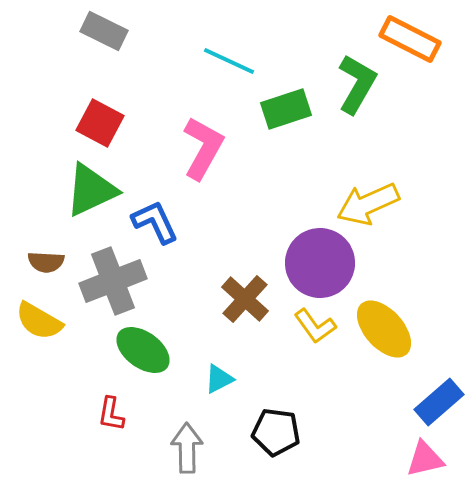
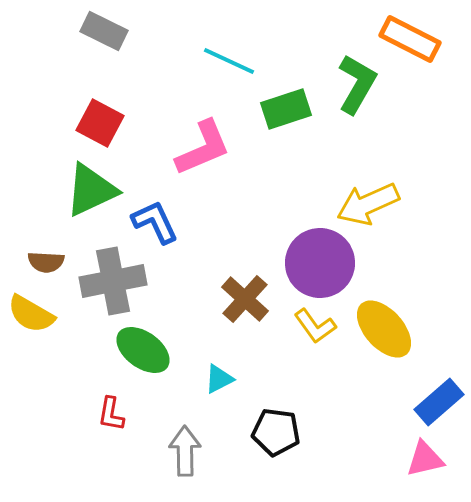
pink L-shape: rotated 38 degrees clockwise
gray cross: rotated 10 degrees clockwise
yellow semicircle: moved 8 px left, 7 px up
gray arrow: moved 2 px left, 3 px down
